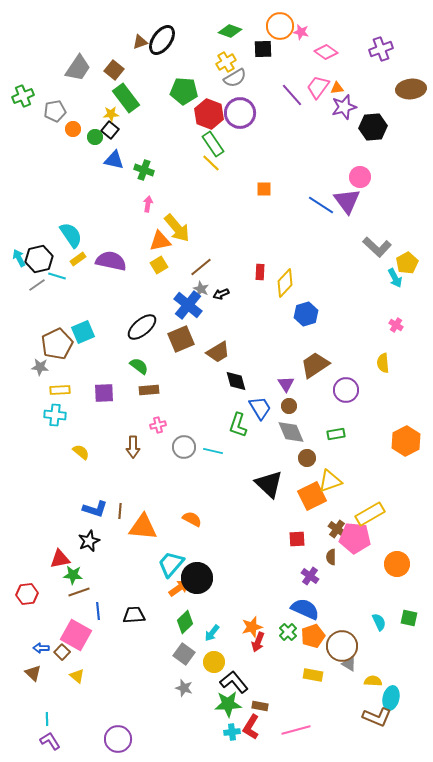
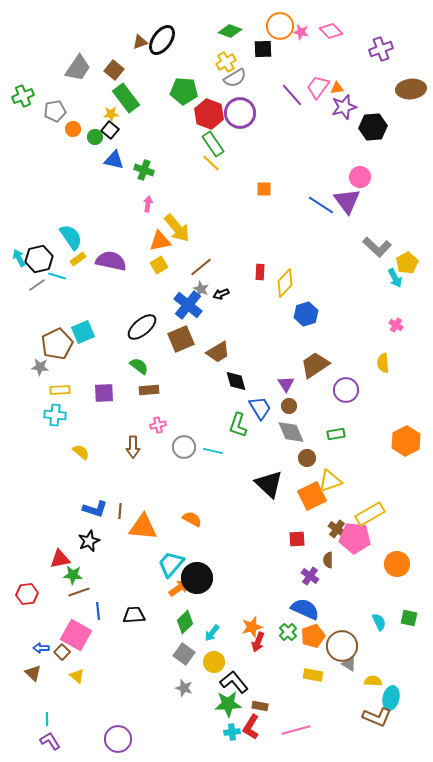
pink diamond at (326, 52): moved 5 px right, 21 px up; rotated 10 degrees clockwise
cyan semicircle at (71, 235): moved 2 px down
brown semicircle at (331, 557): moved 3 px left, 3 px down
